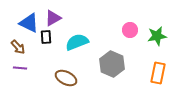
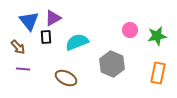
blue triangle: moved 2 px up; rotated 25 degrees clockwise
purple line: moved 3 px right, 1 px down
